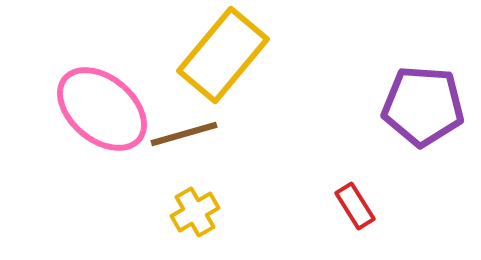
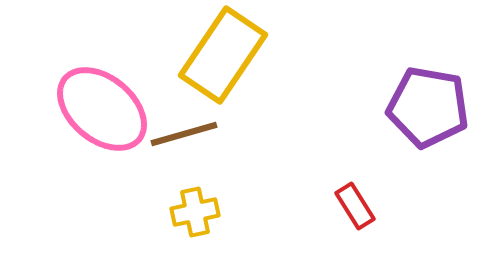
yellow rectangle: rotated 6 degrees counterclockwise
purple pentagon: moved 5 px right, 1 px down; rotated 6 degrees clockwise
yellow cross: rotated 18 degrees clockwise
